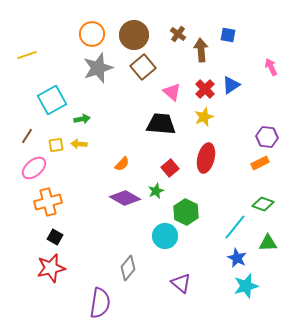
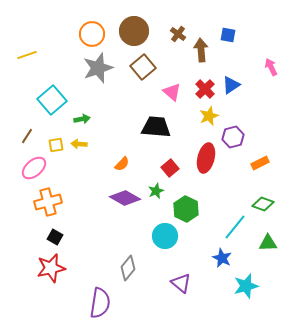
brown circle: moved 4 px up
cyan square: rotated 12 degrees counterclockwise
yellow star: moved 5 px right, 1 px up
black trapezoid: moved 5 px left, 3 px down
purple hexagon: moved 34 px left; rotated 20 degrees counterclockwise
green hexagon: moved 3 px up
blue star: moved 15 px left
